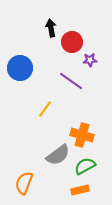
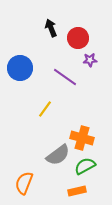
black arrow: rotated 12 degrees counterclockwise
red circle: moved 6 px right, 4 px up
purple line: moved 6 px left, 4 px up
orange cross: moved 3 px down
orange rectangle: moved 3 px left, 1 px down
